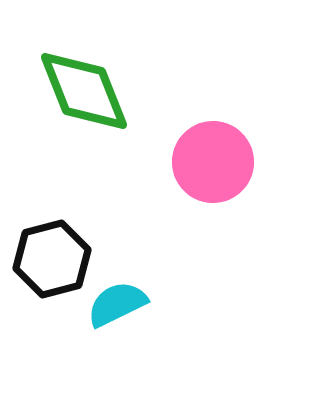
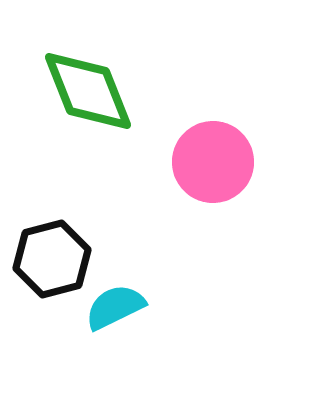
green diamond: moved 4 px right
cyan semicircle: moved 2 px left, 3 px down
